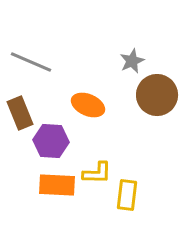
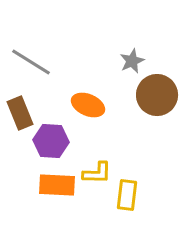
gray line: rotated 9 degrees clockwise
